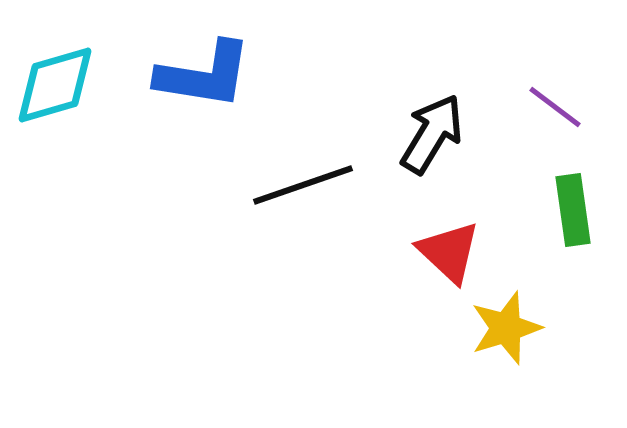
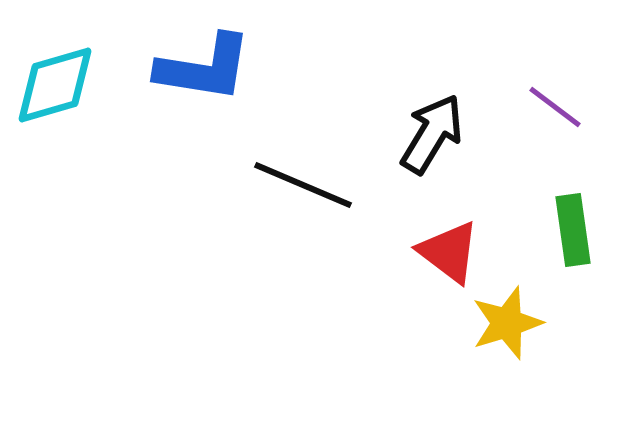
blue L-shape: moved 7 px up
black line: rotated 42 degrees clockwise
green rectangle: moved 20 px down
red triangle: rotated 6 degrees counterclockwise
yellow star: moved 1 px right, 5 px up
